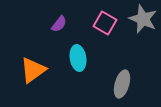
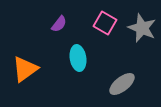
gray star: moved 1 px left, 9 px down
orange triangle: moved 8 px left, 1 px up
gray ellipse: rotated 36 degrees clockwise
